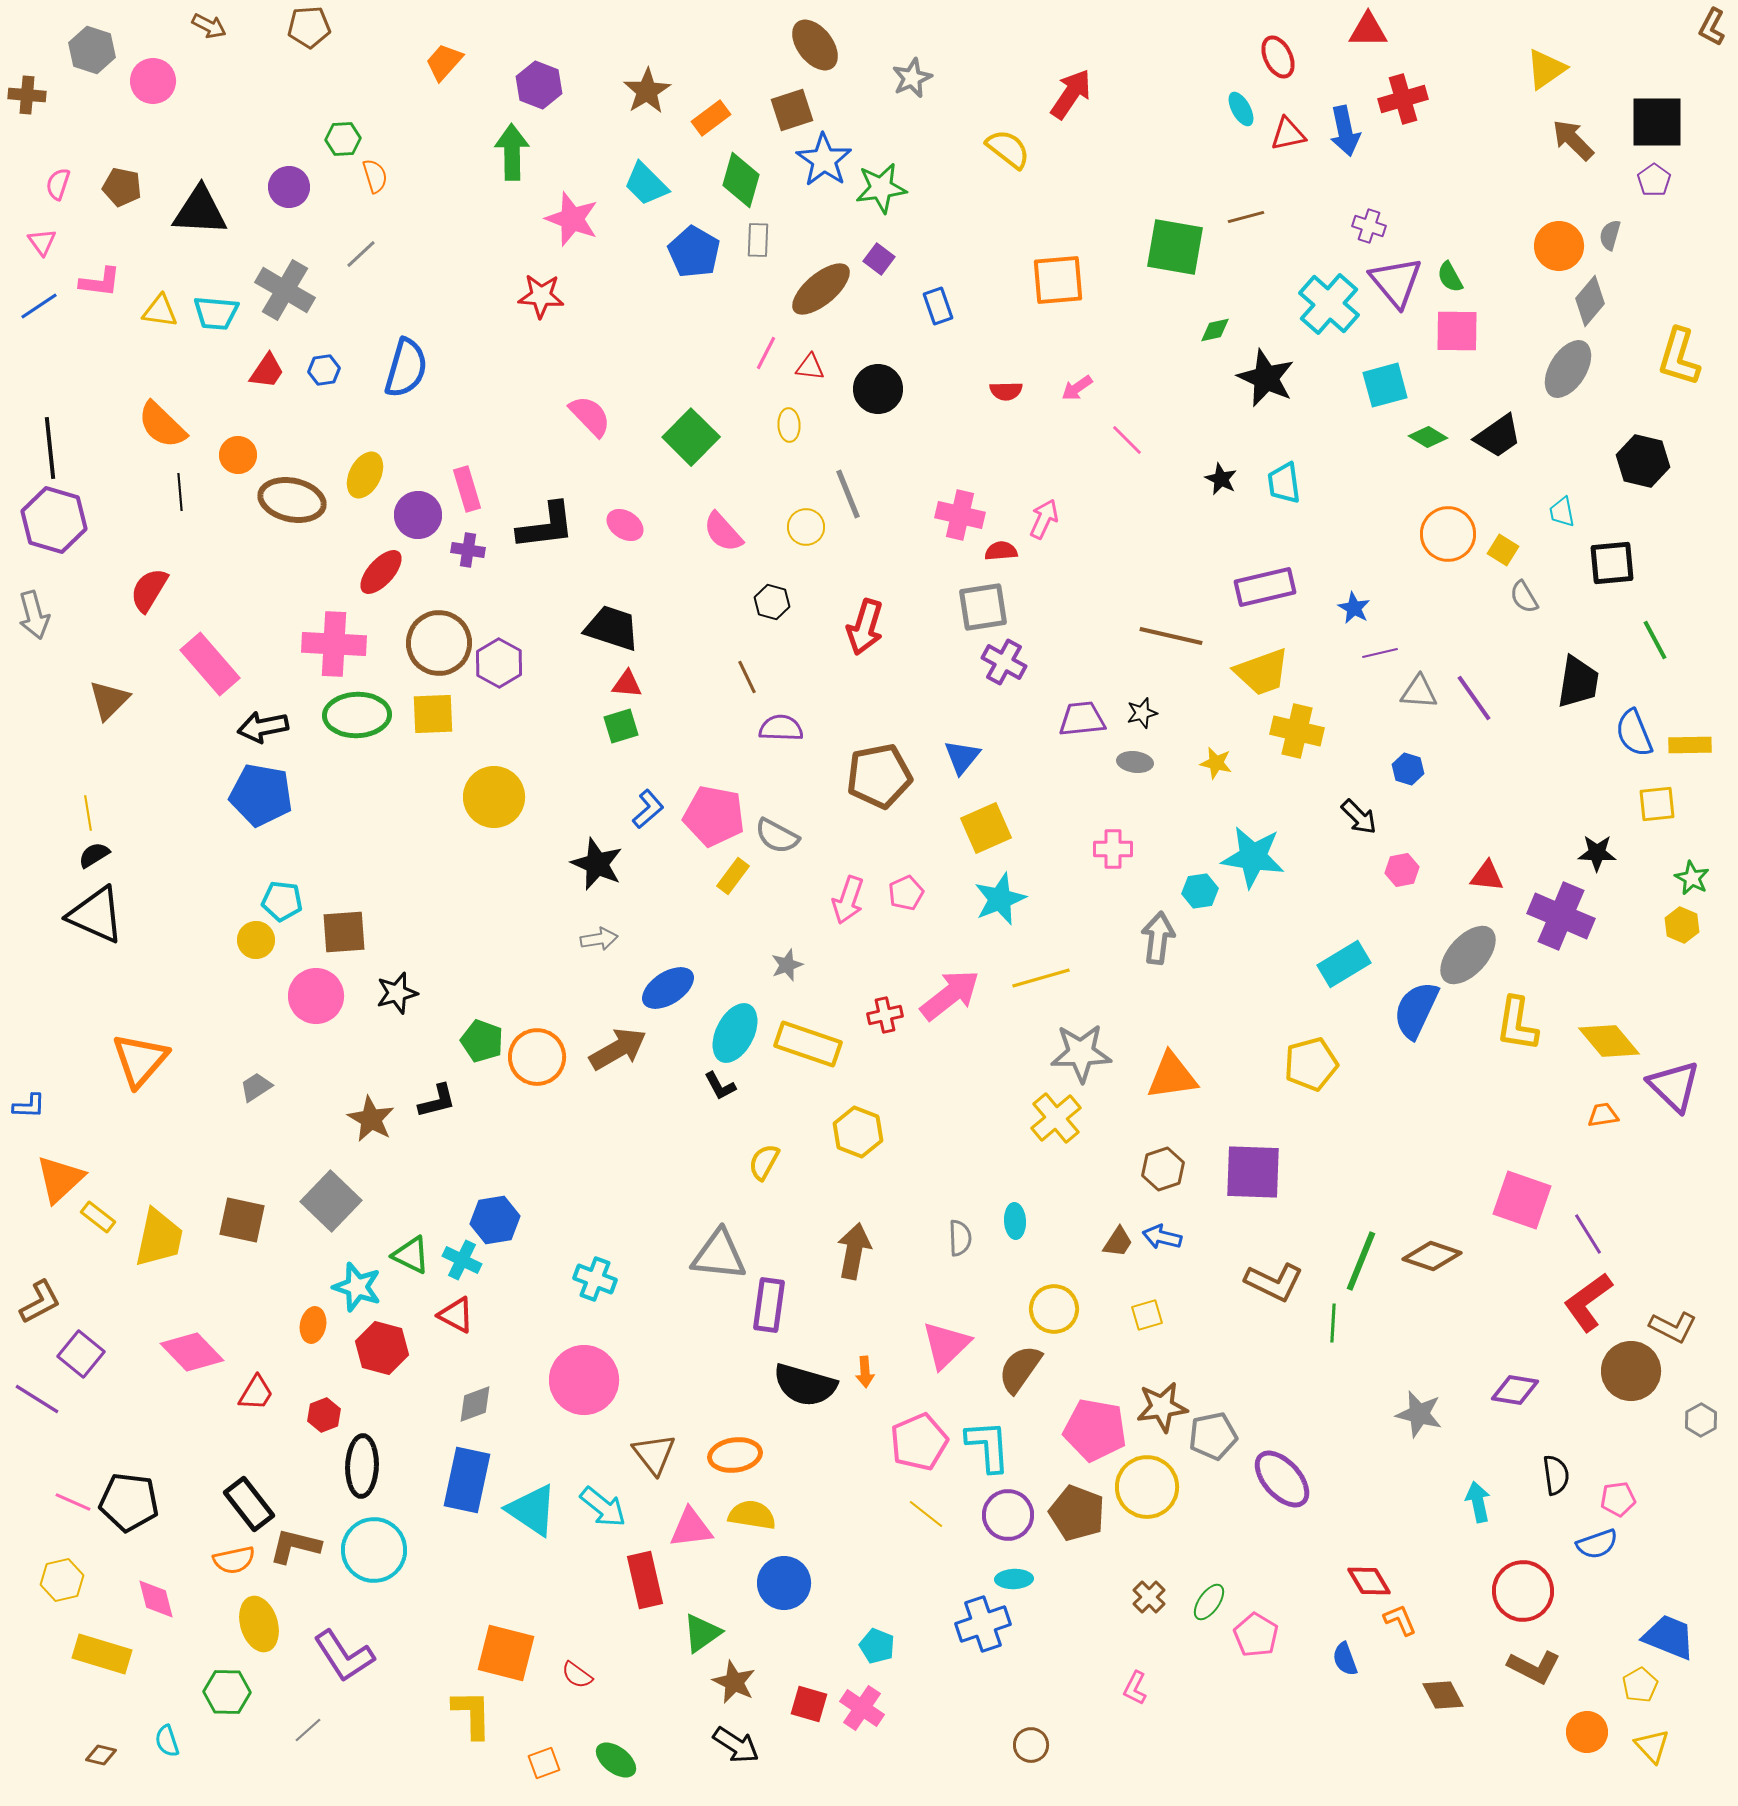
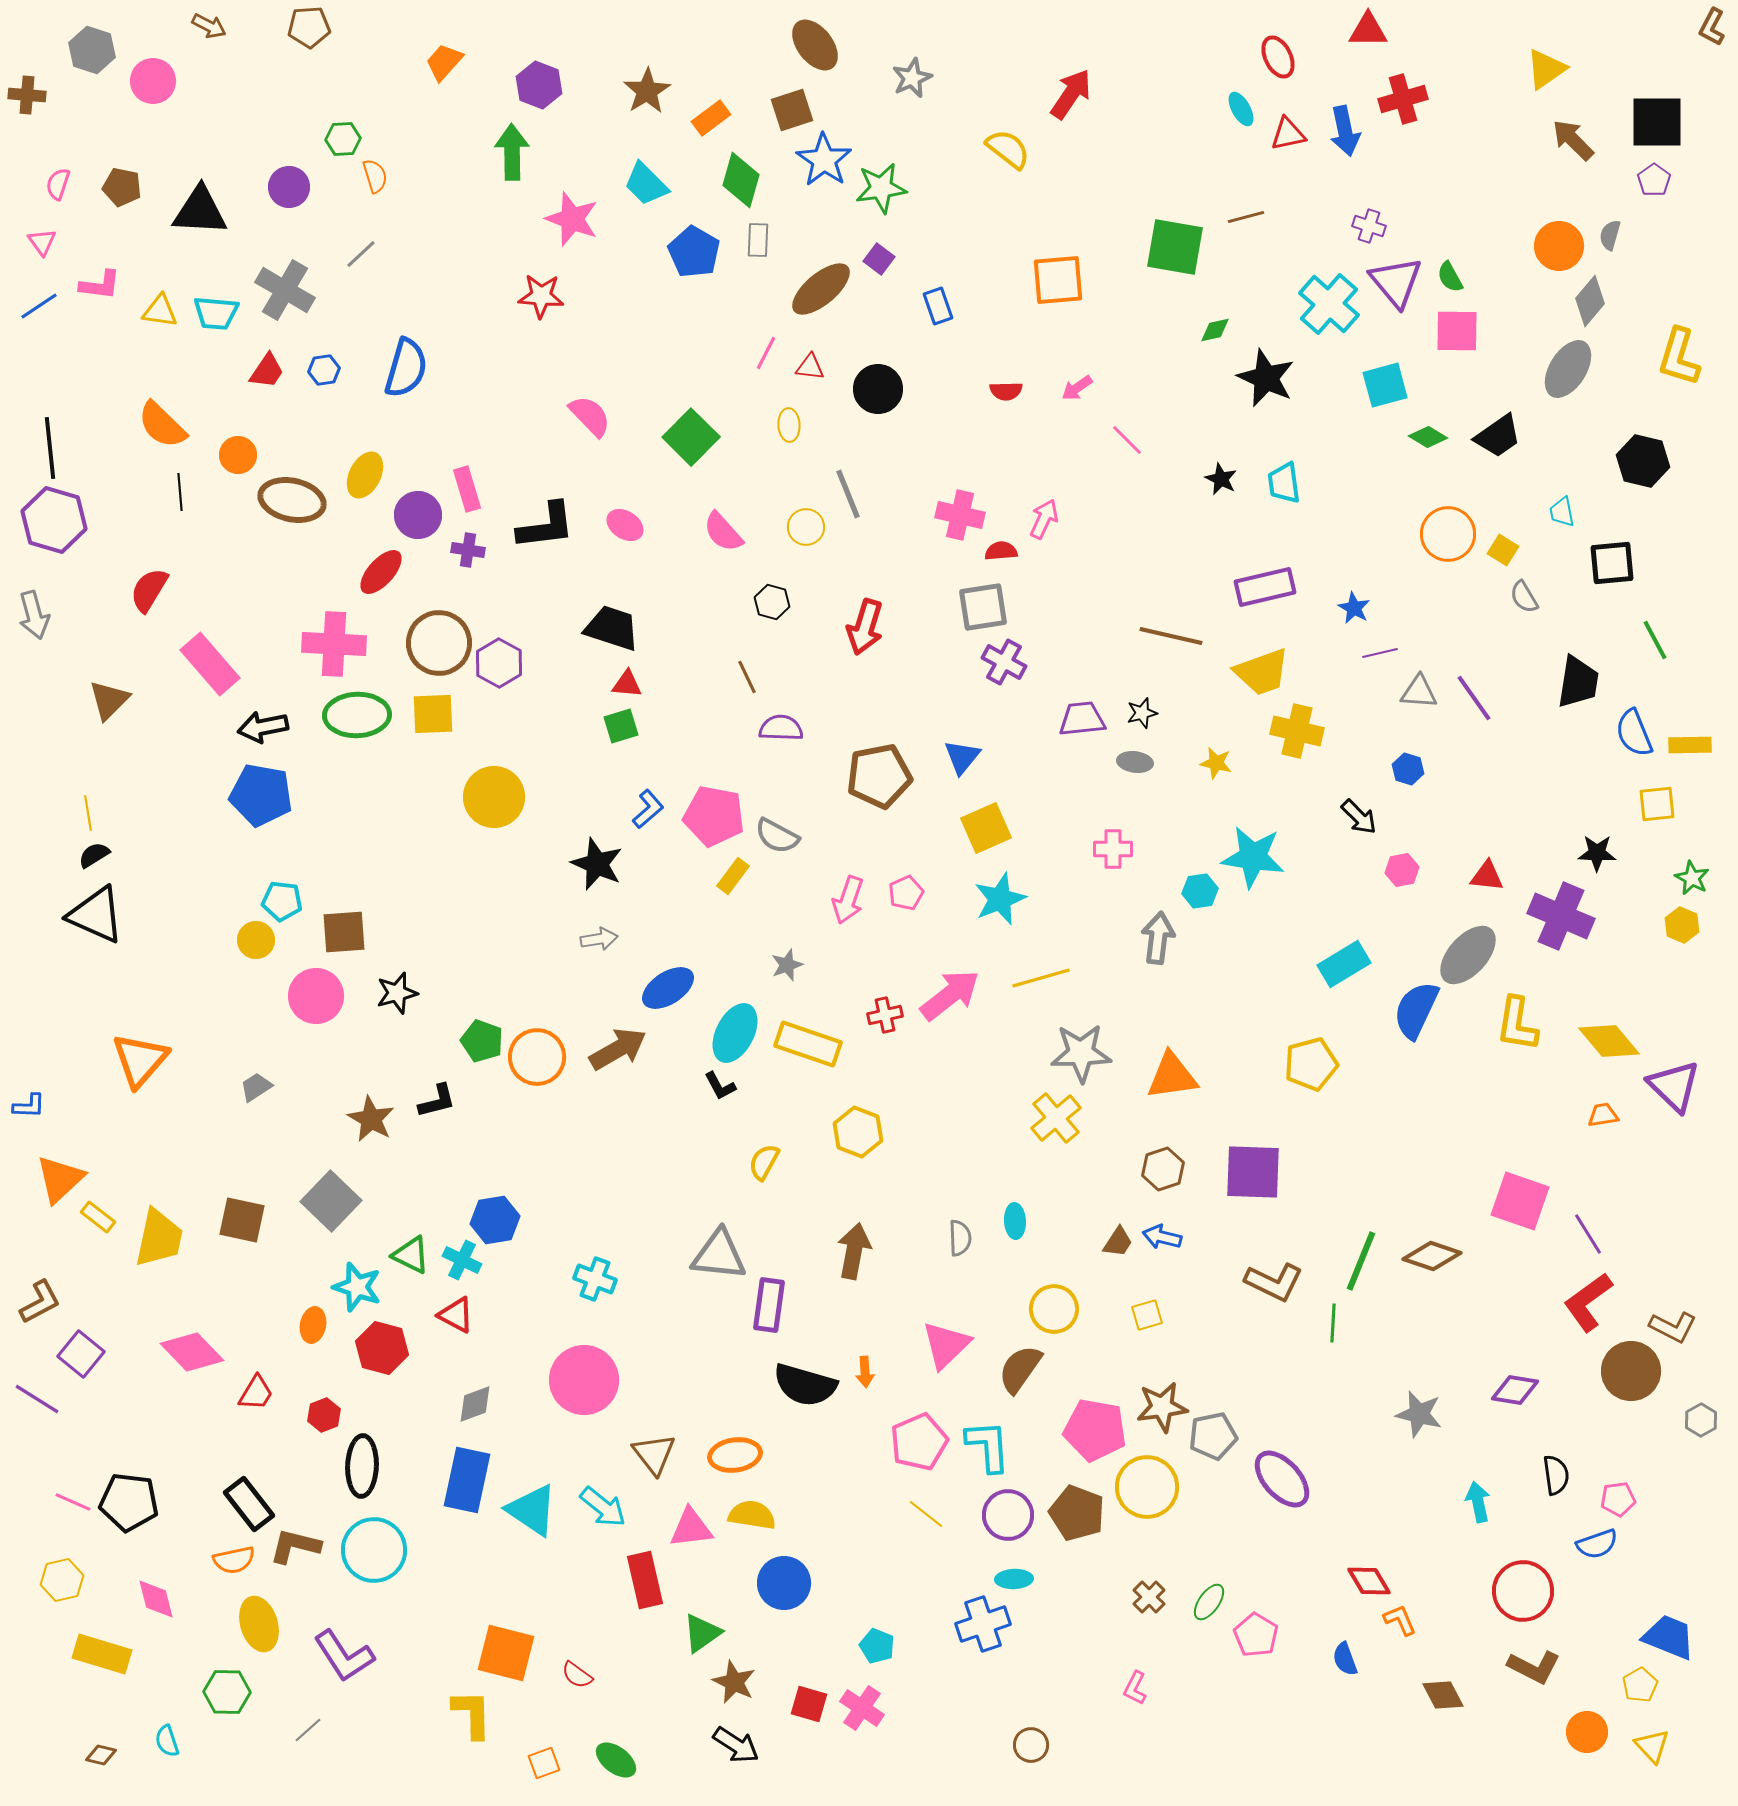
pink L-shape at (100, 282): moved 3 px down
pink square at (1522, 1200): moved 2 px left, 1 px down
